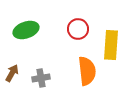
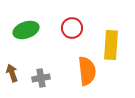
red circle: moved 6 px left, 1 px up
brown arrow: rotated 48 degrees counterclockwise
